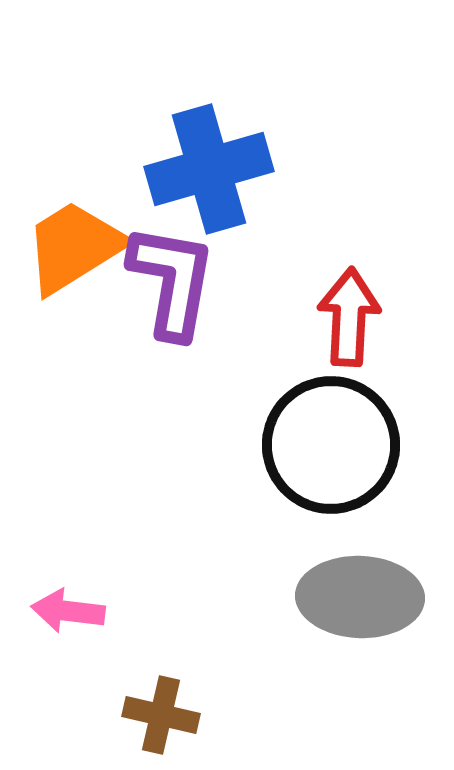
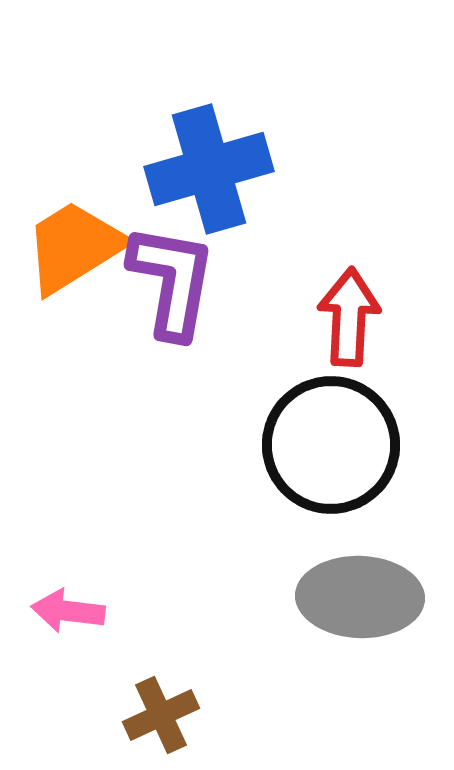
brown cross: rotated 38 degrees counterclockwise
